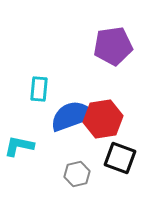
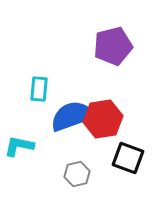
purple pentagon: rotated 6 degrees counterclockwise
black square: moved 8 px right
